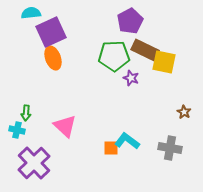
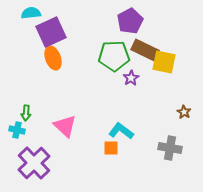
purple star: rotated 21 degrees clockwise
cyan L-shape: moved 6 px left, 10 px up
